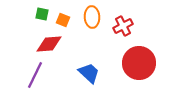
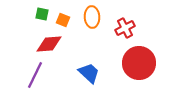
red cross: moved 2 px right, 2 px down
